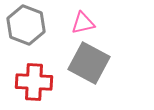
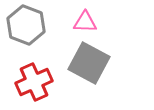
pink triangle: moved 2 px right, 1 px up; rotated 15 degrees clockwise
red cross: rotated 27 degrees counterclockwise
